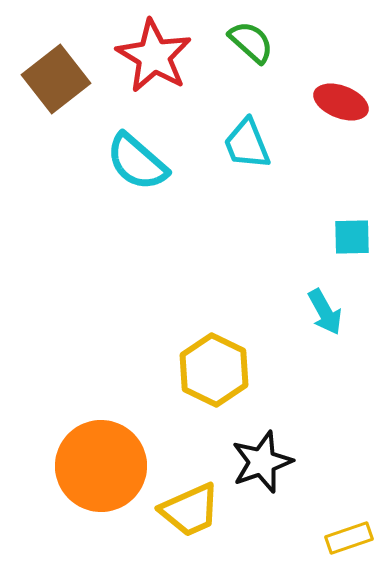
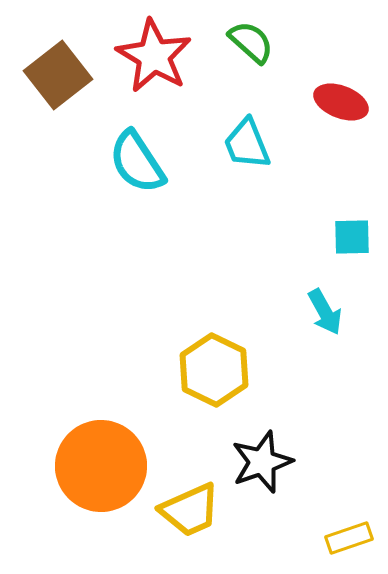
brown square: moved 2 px right, 4 px up
cyan semicircle: rotated 16 degrees clockwise
